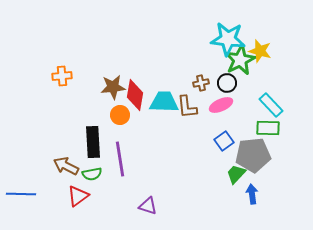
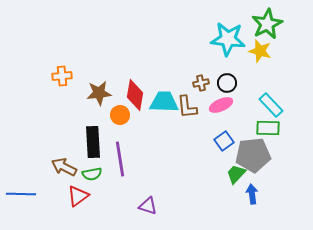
green star: moved 27 px right, 36 px up
brown star: moved 14 px left, 6 px down
brown arrow: moved 2 px left, 1 px down
